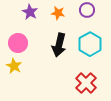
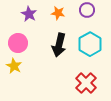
purple star: moved 1 px left, 2 px down
